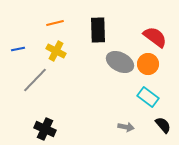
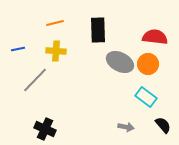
red semicircle: rotated 30 degrees counterclockwise
yellow cross: rotated 24 degrees counterclockwise
cyan rectangle: moved 2 px left
